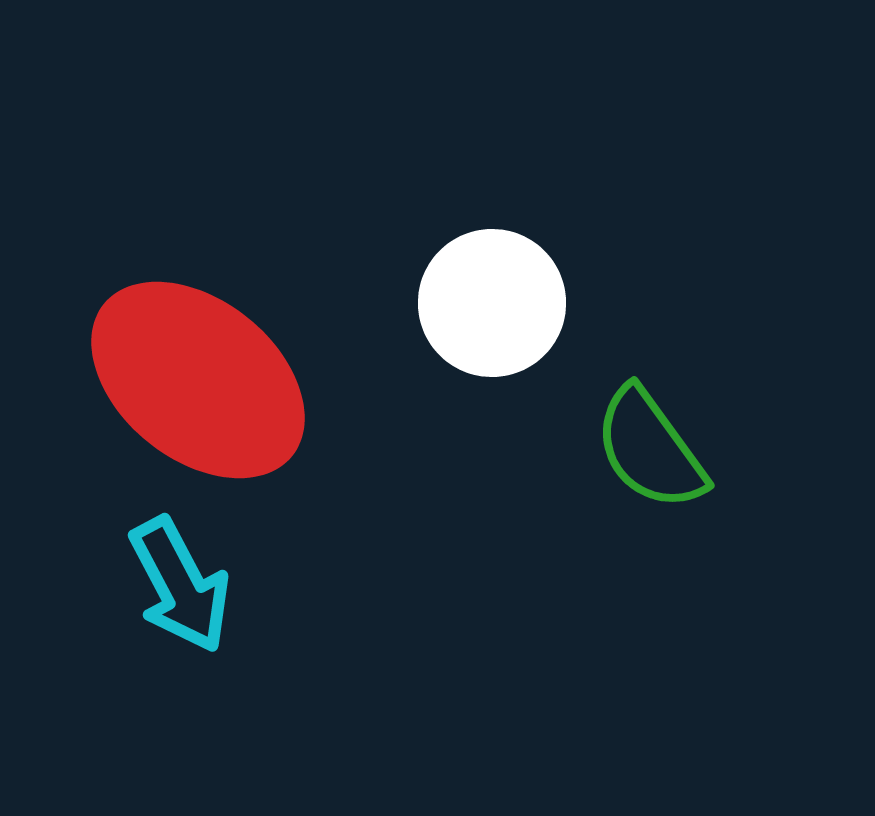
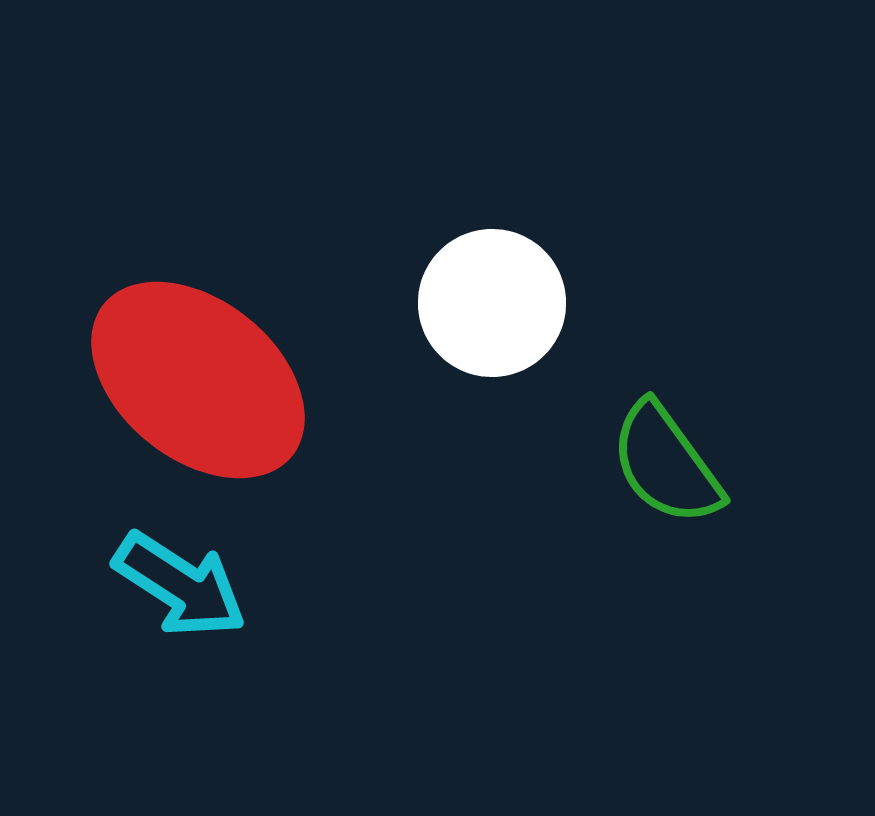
green semicircle: moved 16 px right, 15 px down
cyan arrow: rotated 29 degrees counterclockwise
